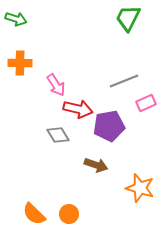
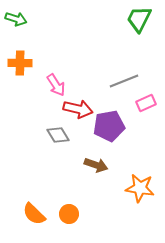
green trapezoid: moved 11 px right, 1 px down
orange star: rotated 8 degrees counterclockwise
